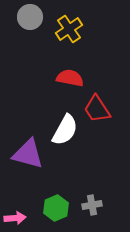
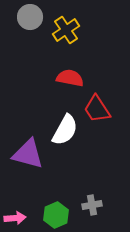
yellow cross: moved 3 px left, 1 px down
green hexagon: moved 7 px down
